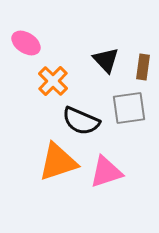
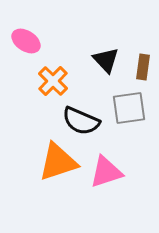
pink ellipse: moved 2 px up
